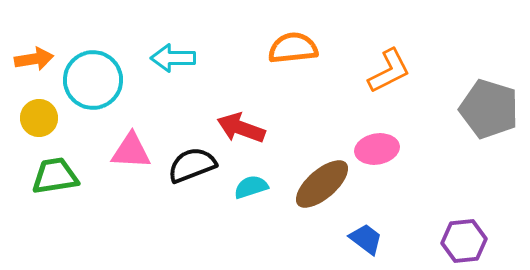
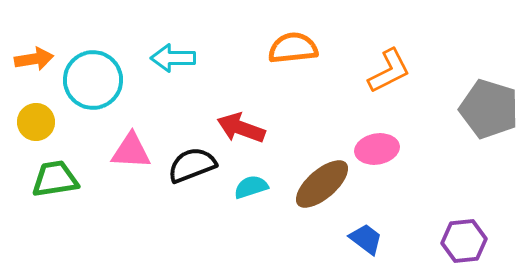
yellow circle: moved 3 px left, 4 px down
green trapezoid: moved 3 px down
